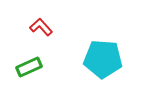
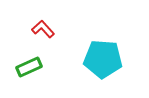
red L-shape: moved 2 px right, 2 px down
